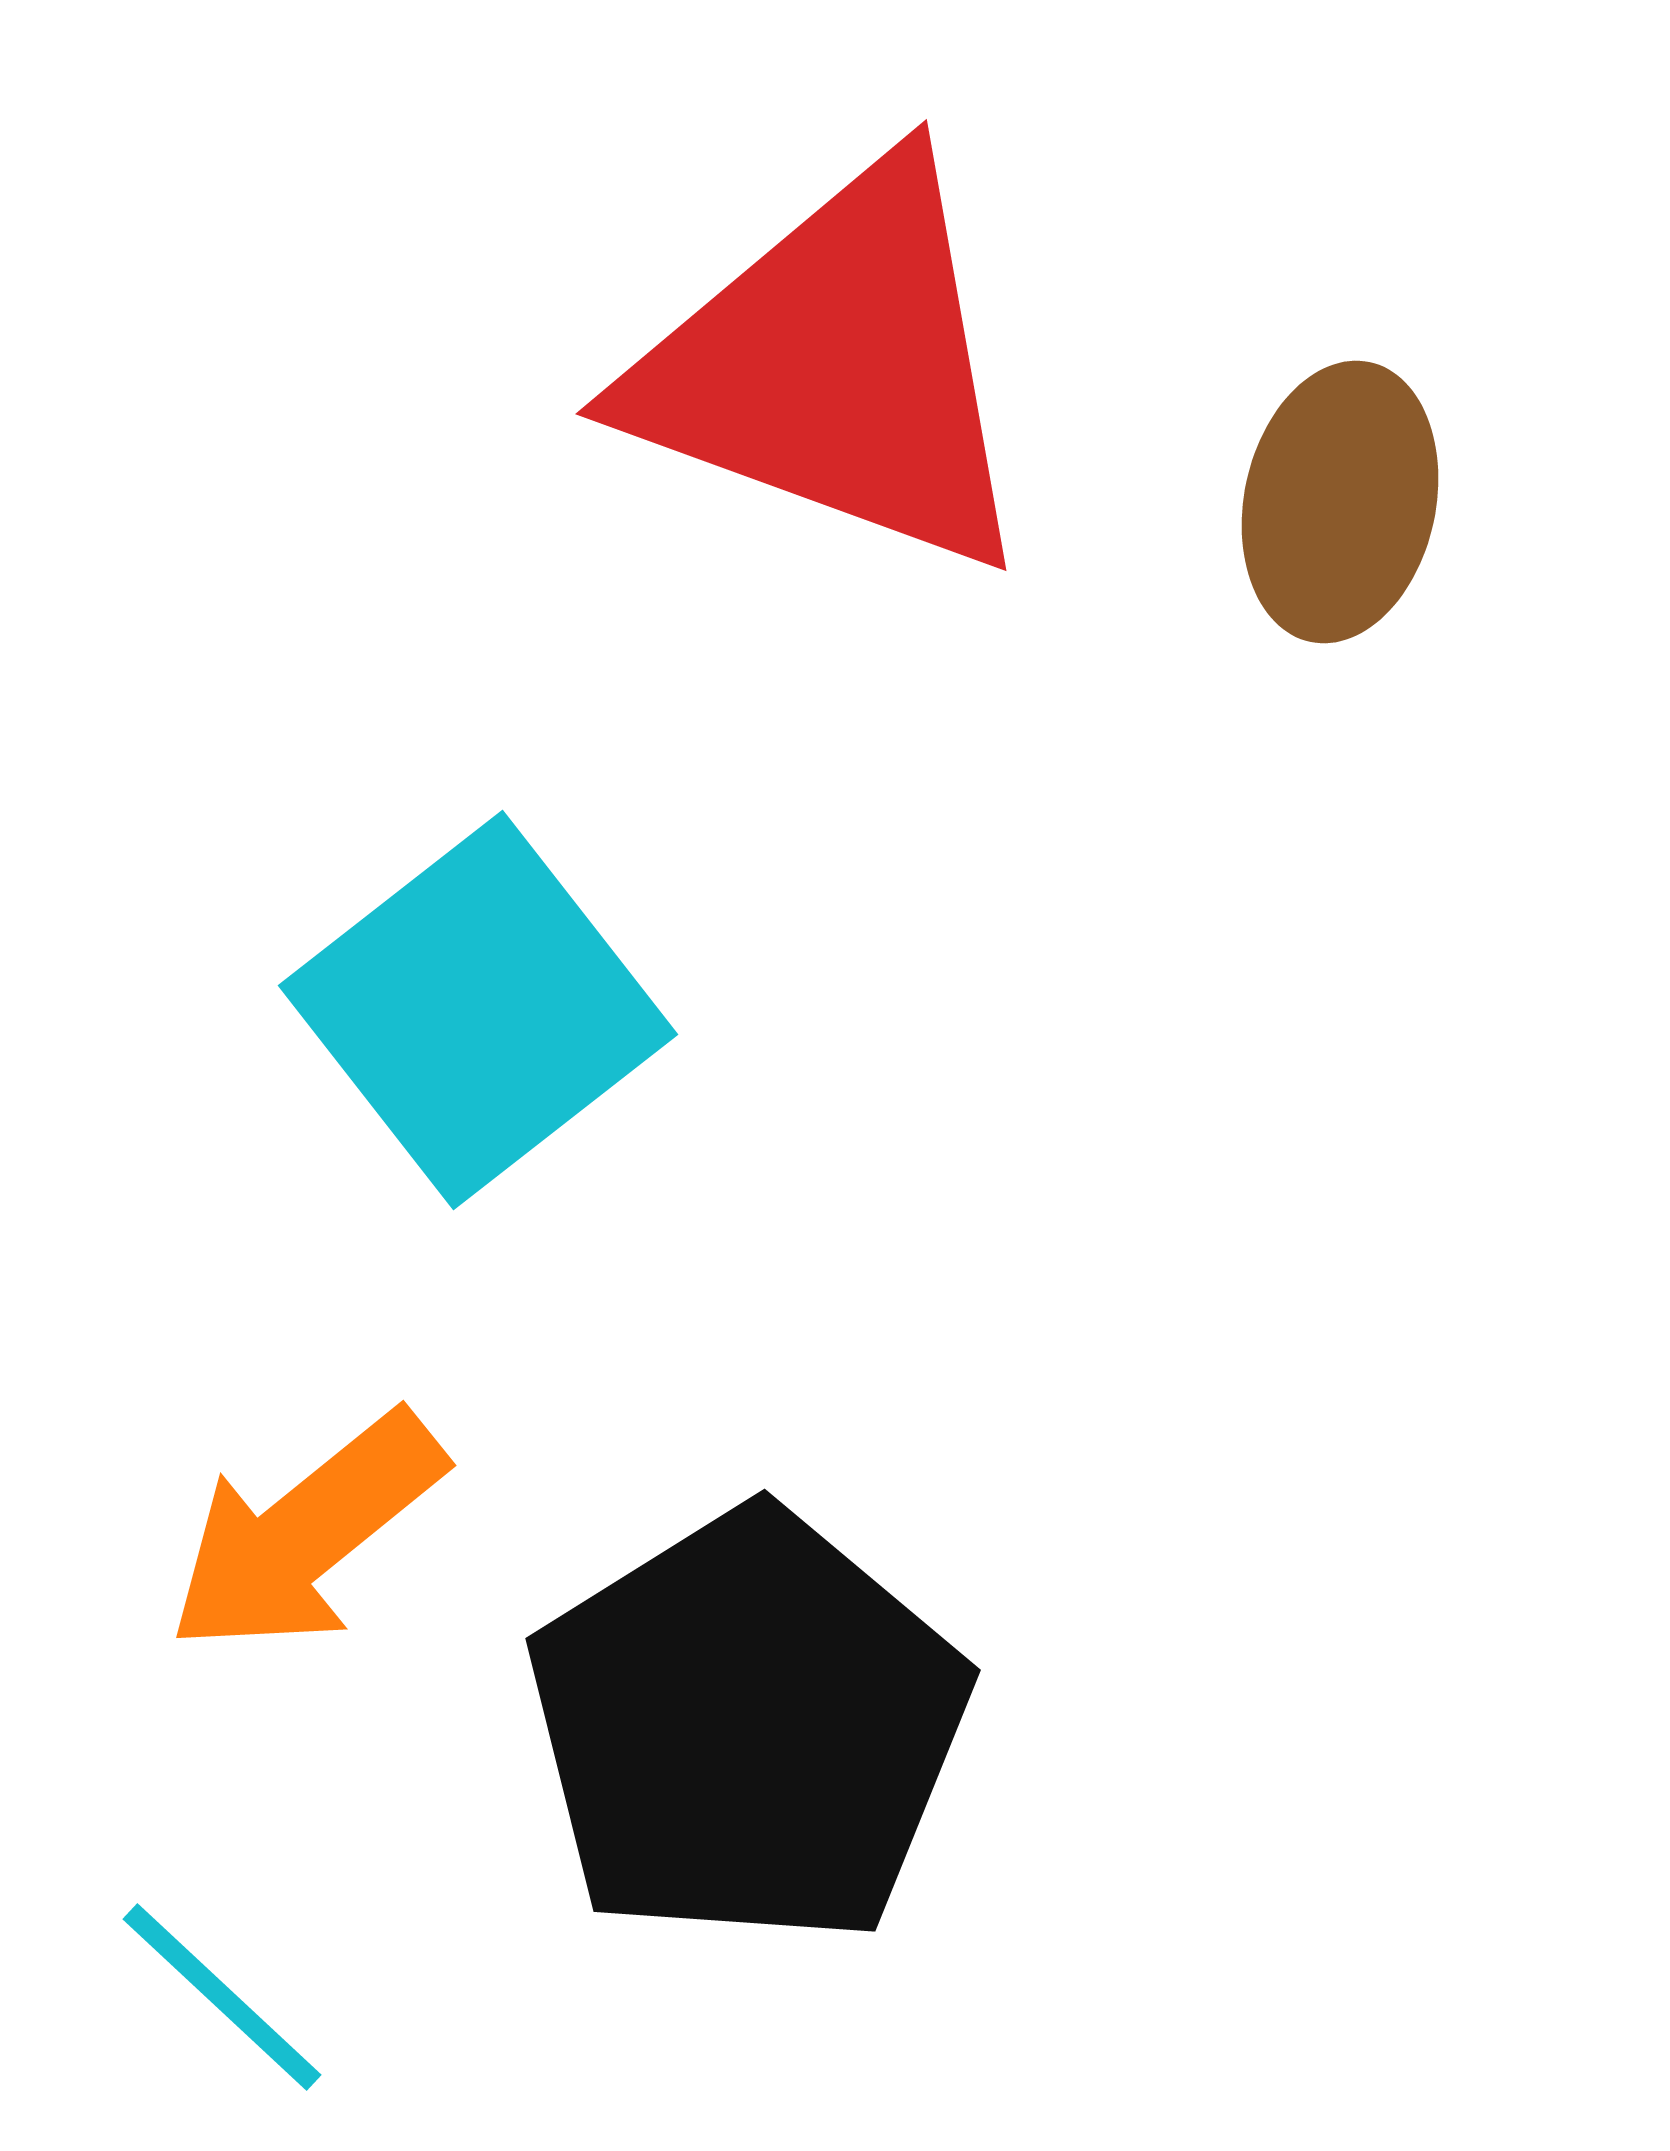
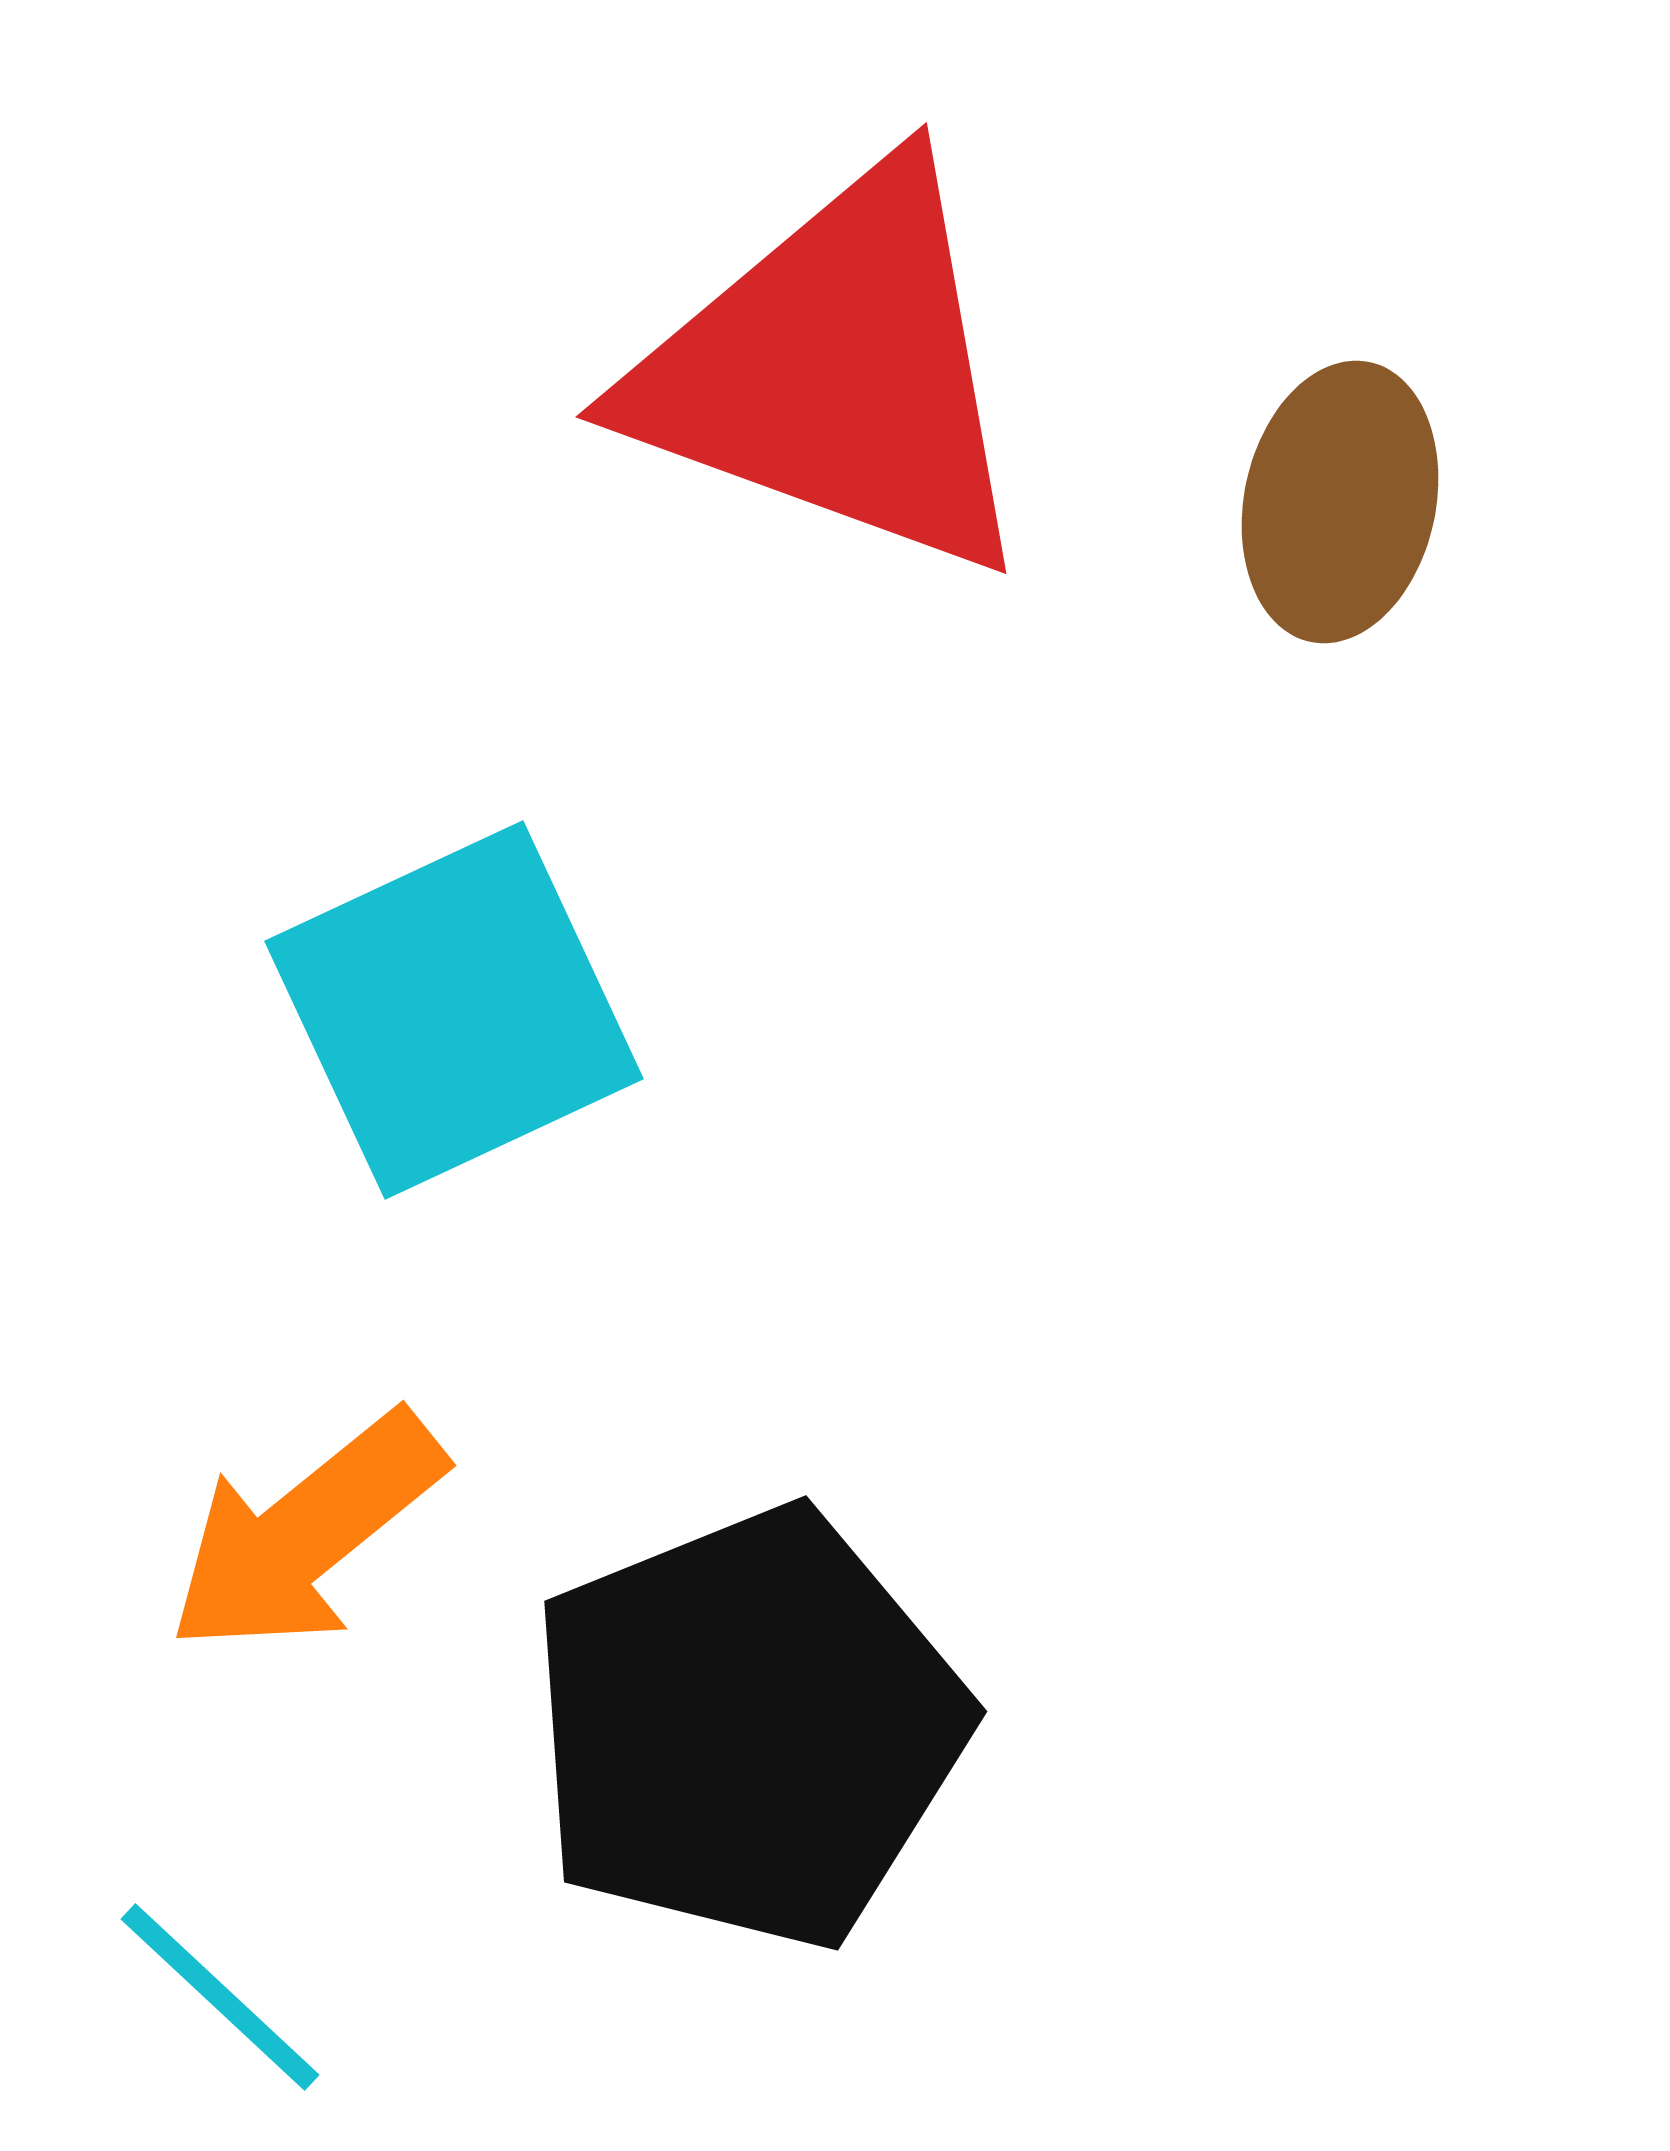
red triangle: moved 3 px down
cyan square: moved 24 px left; rotated 13 degrees clockwise
black pentagon: rotated 10 degrees clockwise
cyan line: moved 2 px left
